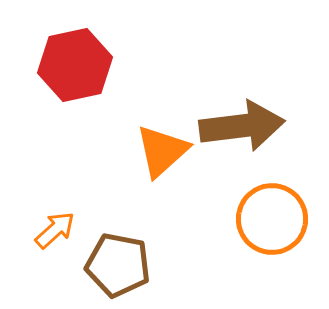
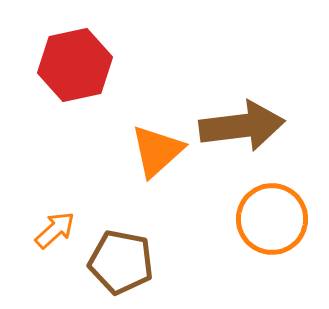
orange triangle: moved 5 px left
brown pentagon: moved 3 px right, 3 px up
